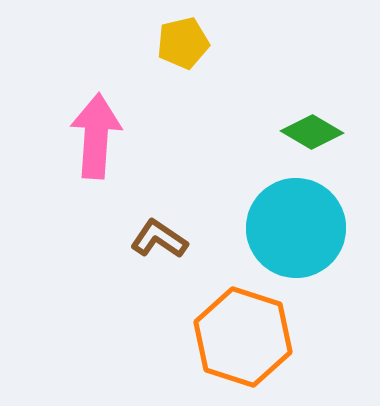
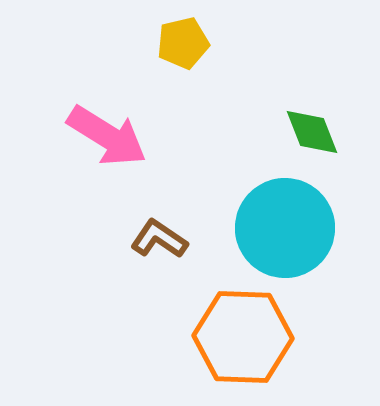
green diamond: rotated 38 degrees clockwise
pink arrow: moved 11 px right; rotated 118 degrees clockwise
cyan circle: moved 11 px left
orange hexagon: rotated 16 degrees counterclockwise
